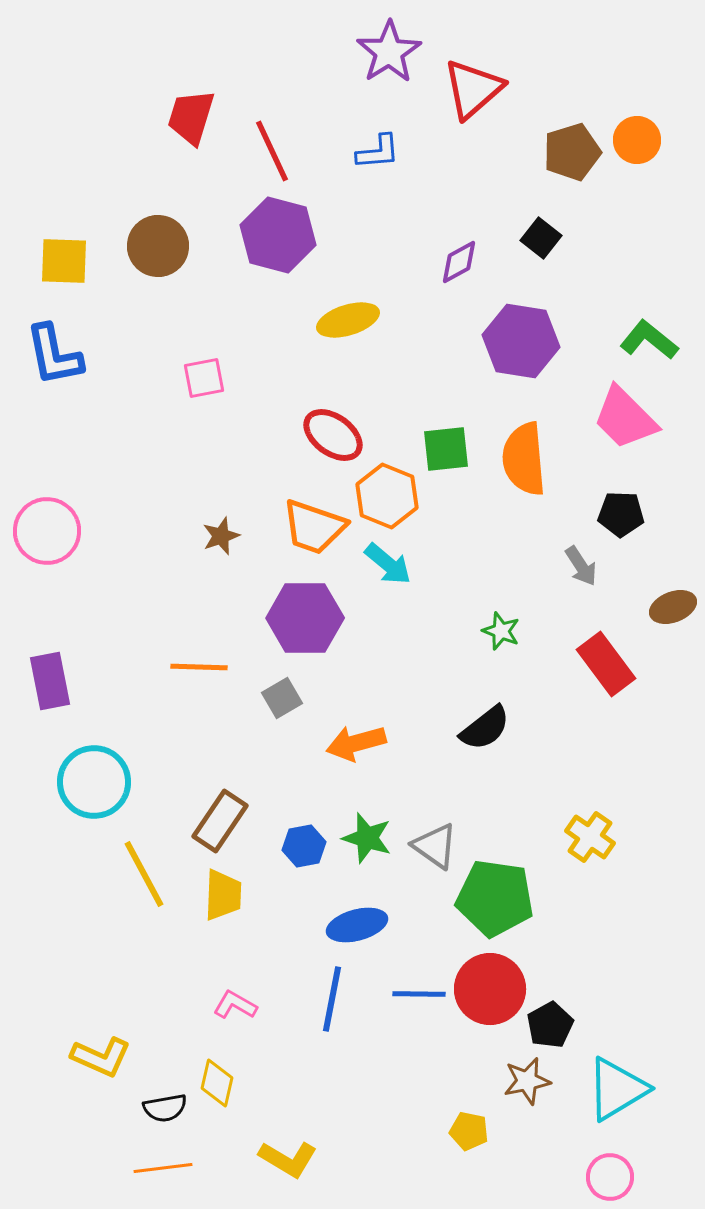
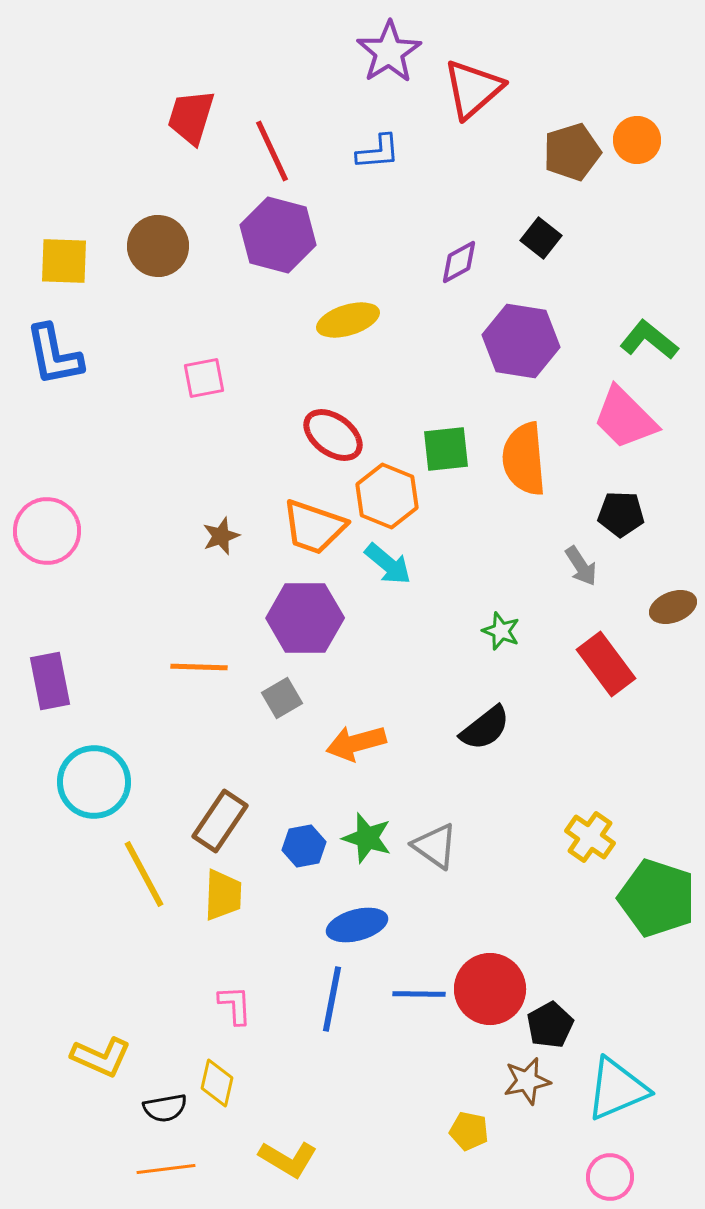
green pentagon at (495, 898): moved 162 px right; rotated 10 degrees clockwise
pink L-shape at (235, 1005): rotated 57 degrees clockwise
cyan triangle at (617, 1089): rotated 8 degrees clockwise
orange line at (163, 1168): moved 3 px right, 1 px down
